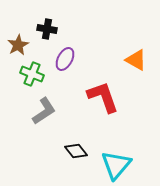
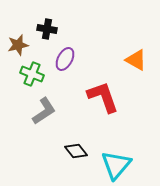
brown star: rotated 15 degrees clockwise
